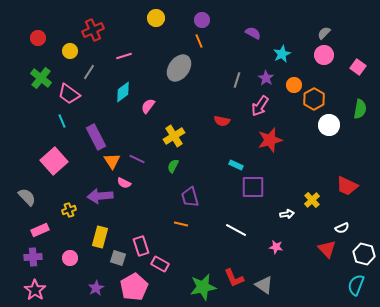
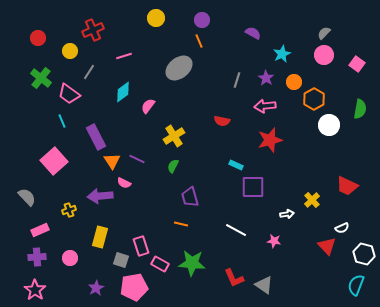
pink square at (358, 67): moved 1 px left, 3 px up
gray ellipse at (179, 68): rotated 16 degrees clockwise
orange circle at (294, 85): moved 3 px up
pink arrow at (260, 106): moved 5 px right; rotated 50 degrees clockwise
pink star at (276, 247): moved 2 px left, 6 px up
red triangle at (327, 249): moved 3 px up
purple cross at (33, 257): moved 4 px right
gray square at (118, 258): moved 3 px right, 2 px down
pink pentagon at (134, 287): rotated 20 degrees clockwise
green star at (203, 287): moved 11 px left, 24 px up; rotated 16 degrees clockwise
